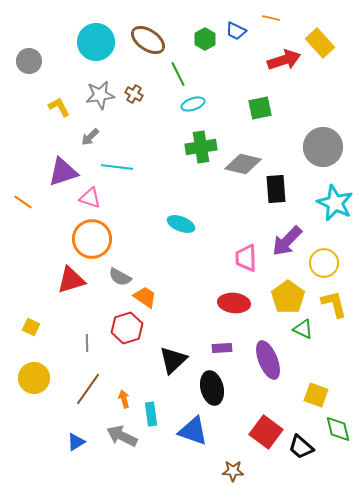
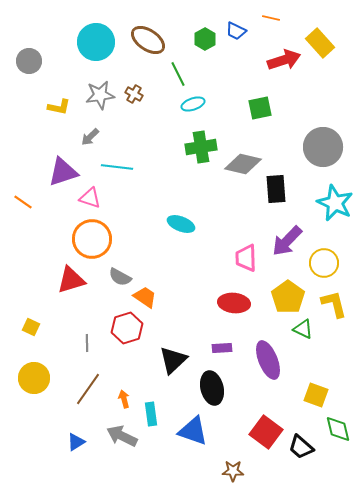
yellow L-shape at (59, 107): rotated 130 degrees clockwise
